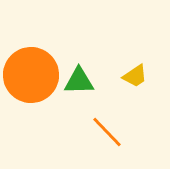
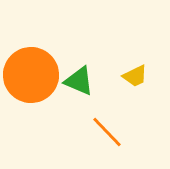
yellow trapezoid: rotated 8 degrees clockwise
green triangle: rotated 24 degrees clockwise
